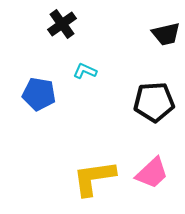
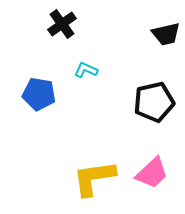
cyan L-shape: moved 1 px right, 1 px up
black pentagon: rotated 9 degrees counterclockwise
